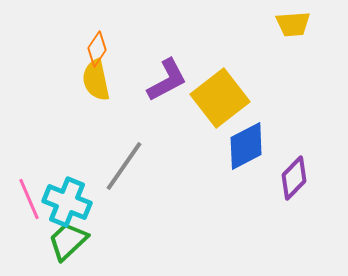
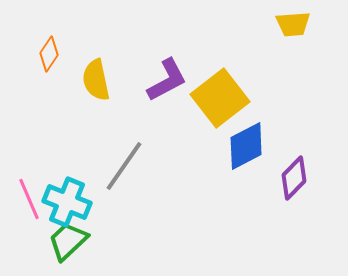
orange diamond: moved 48 px left, 5 px down
